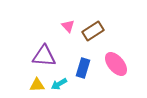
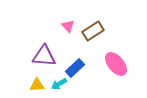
blue rectangle: moved 8 px left; rotated 30 degrees clockwise
